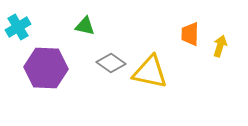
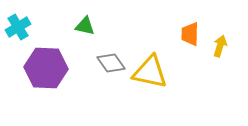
gray diamond: rotated 20 degrees clockwise
